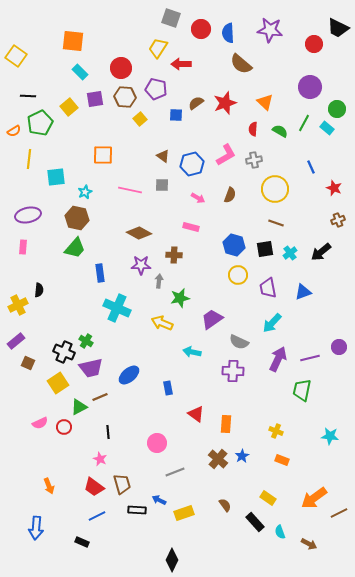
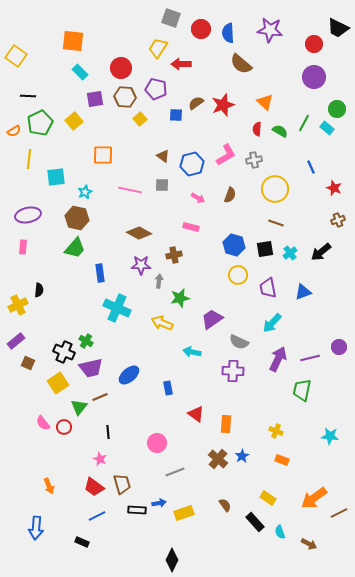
purple circle at (310, 87): moved 4 px right, 10 px up
red star at (225, 103): moved 2 px left, 2 px down
yellow square at (69, 107): moved 5 px right, 14 px down
red semicircle at (253, 129): moved 4 px right
brown cross at (174, 255): rotated 14 degrees counterclockwise
green triangle at (79, 407): rotated 24 degrees counterclockwise
pink semicircle at (40, 423): moved 3 px right; rotated 77 degrees clockwise
blue arrow at (159, 500): moved 3 px down; rotated 144 degrees clockwise
